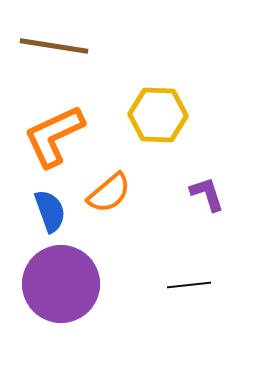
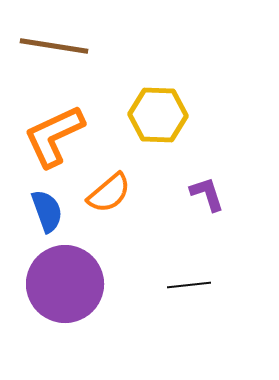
blue semicircle: moved 3 px left
purple circle: moved 4 px right
